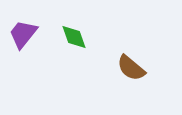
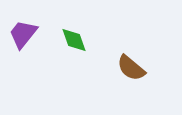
green diamond: moved 3 px down
